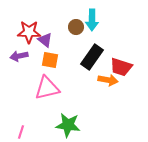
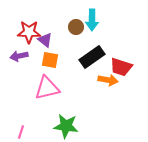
black rectangle: rotated 20 degrees clockwise
green star: moved 2 px left, 1 px down
